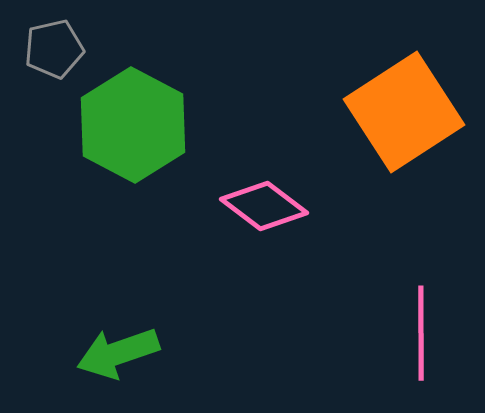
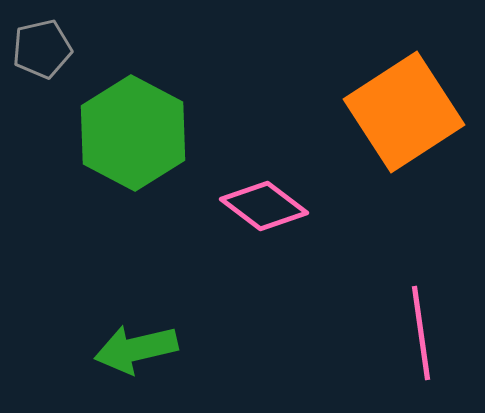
gray pentagon: moved 12 px left
green hexagon: moved 8 px down
pink line: rotated 8 degrees counterclockwise
green arrow: moved 18 px right, 4 px up; rotated 6 degrees clockwise
